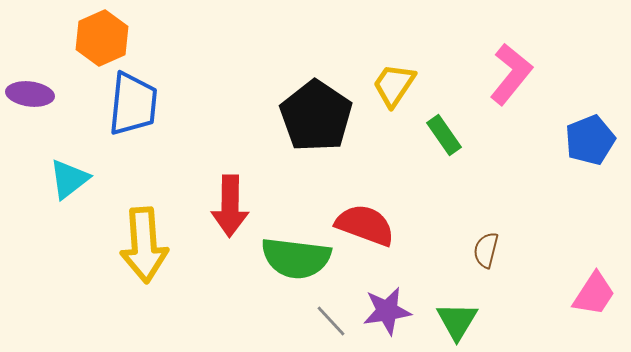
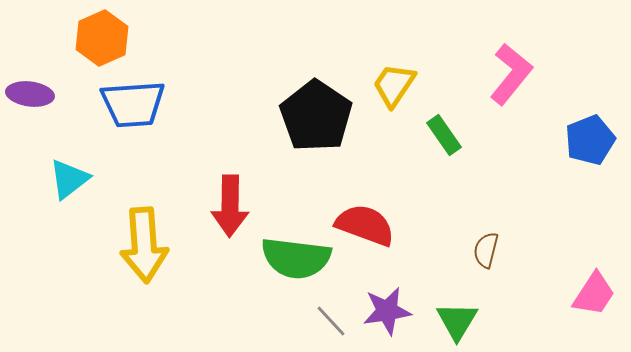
blue trapezoid: rotated 80 degrees clockwise
